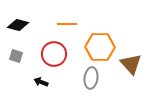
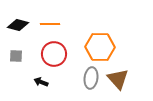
orange line: moved 17 px left
gray square: rotated 16 degrees counterclockwise
brown triangle: moved 13 px left, 15 px down
